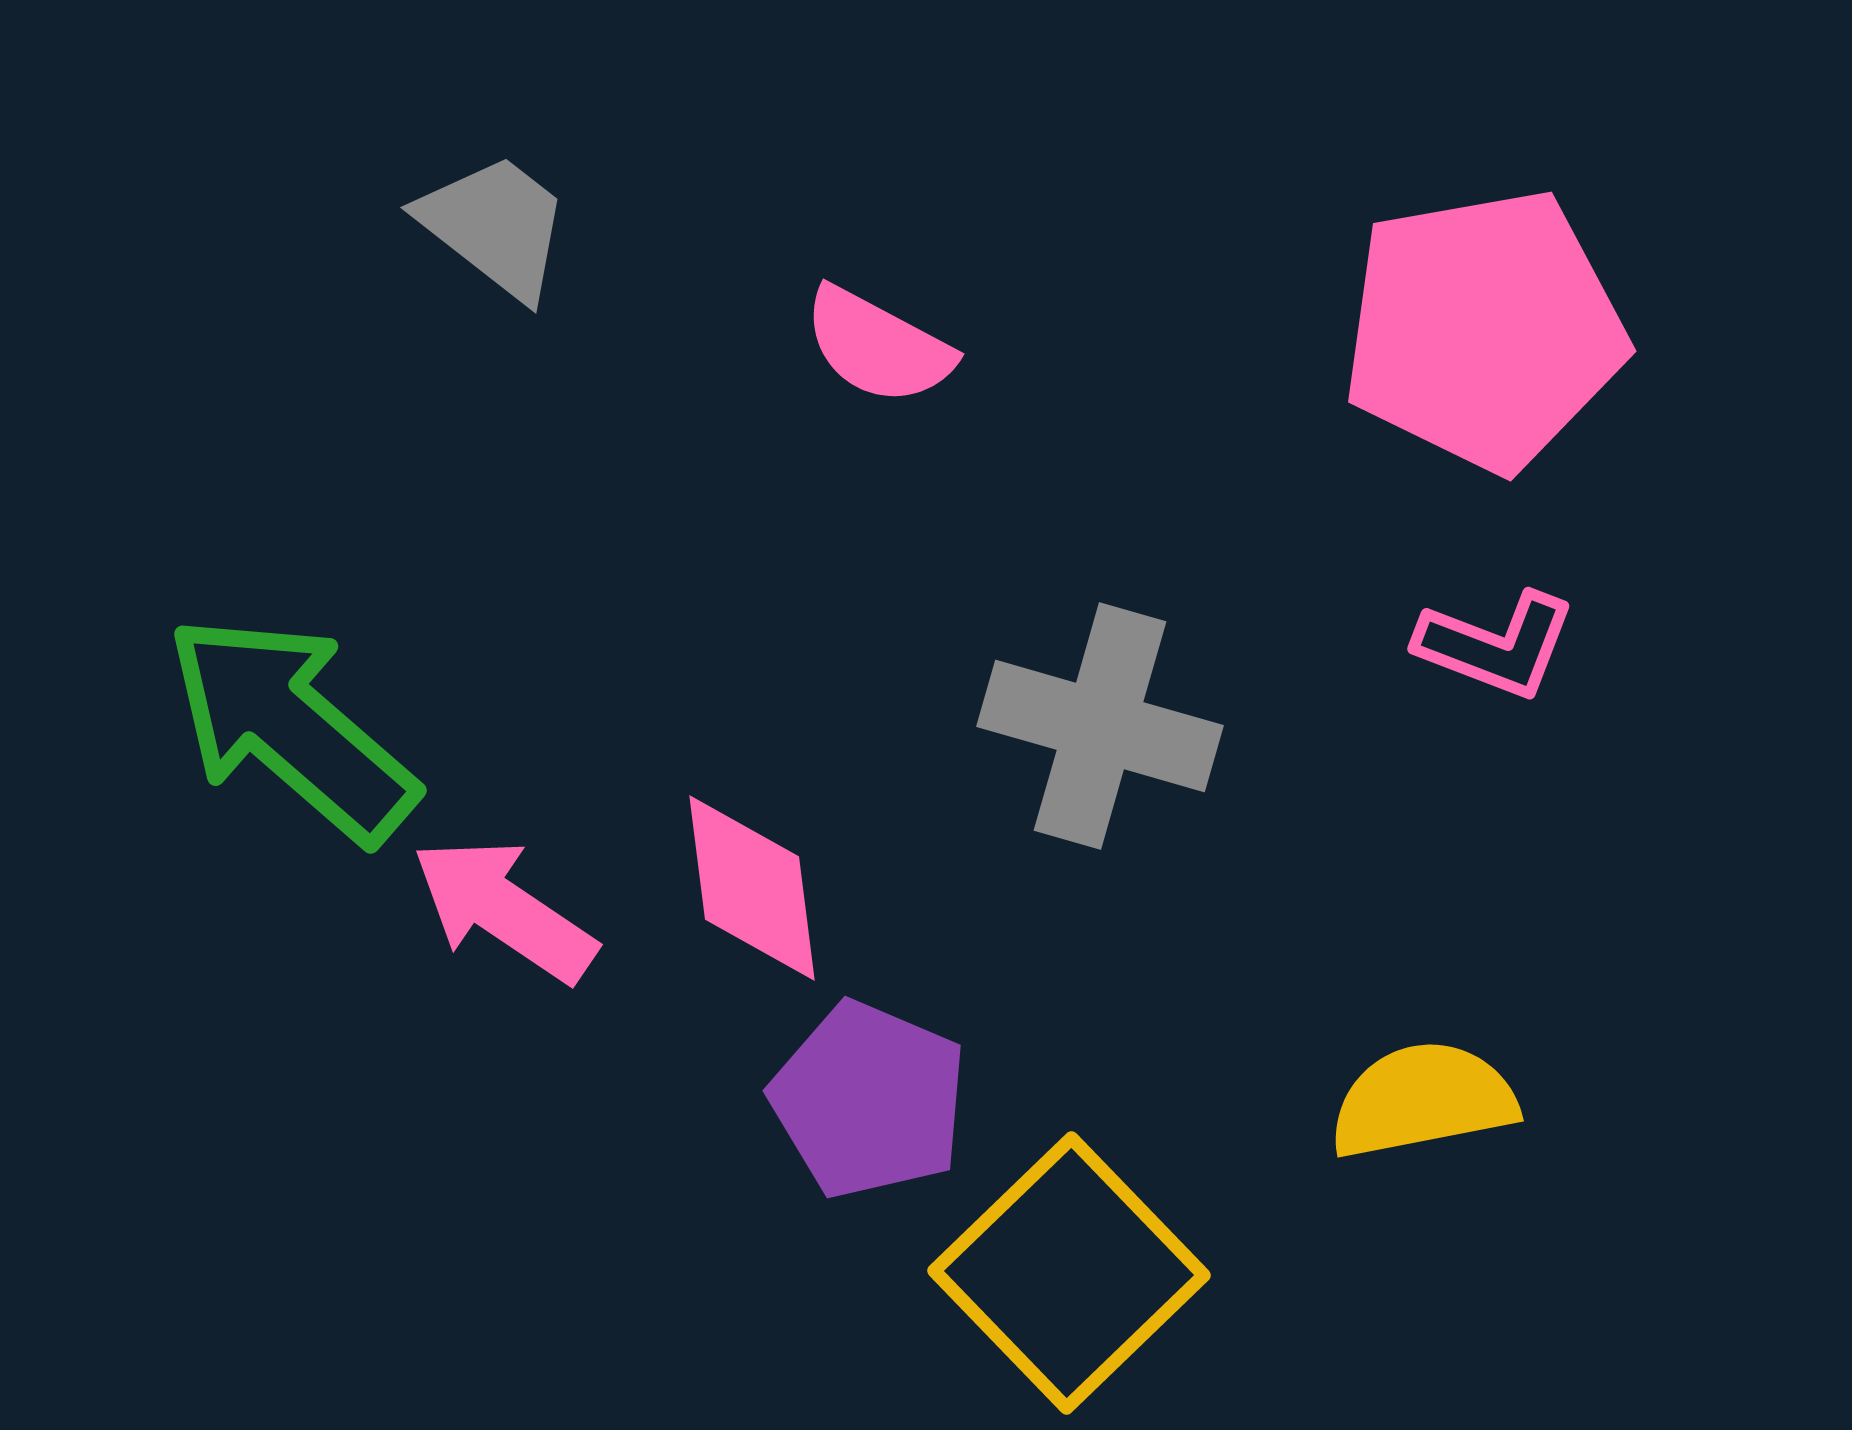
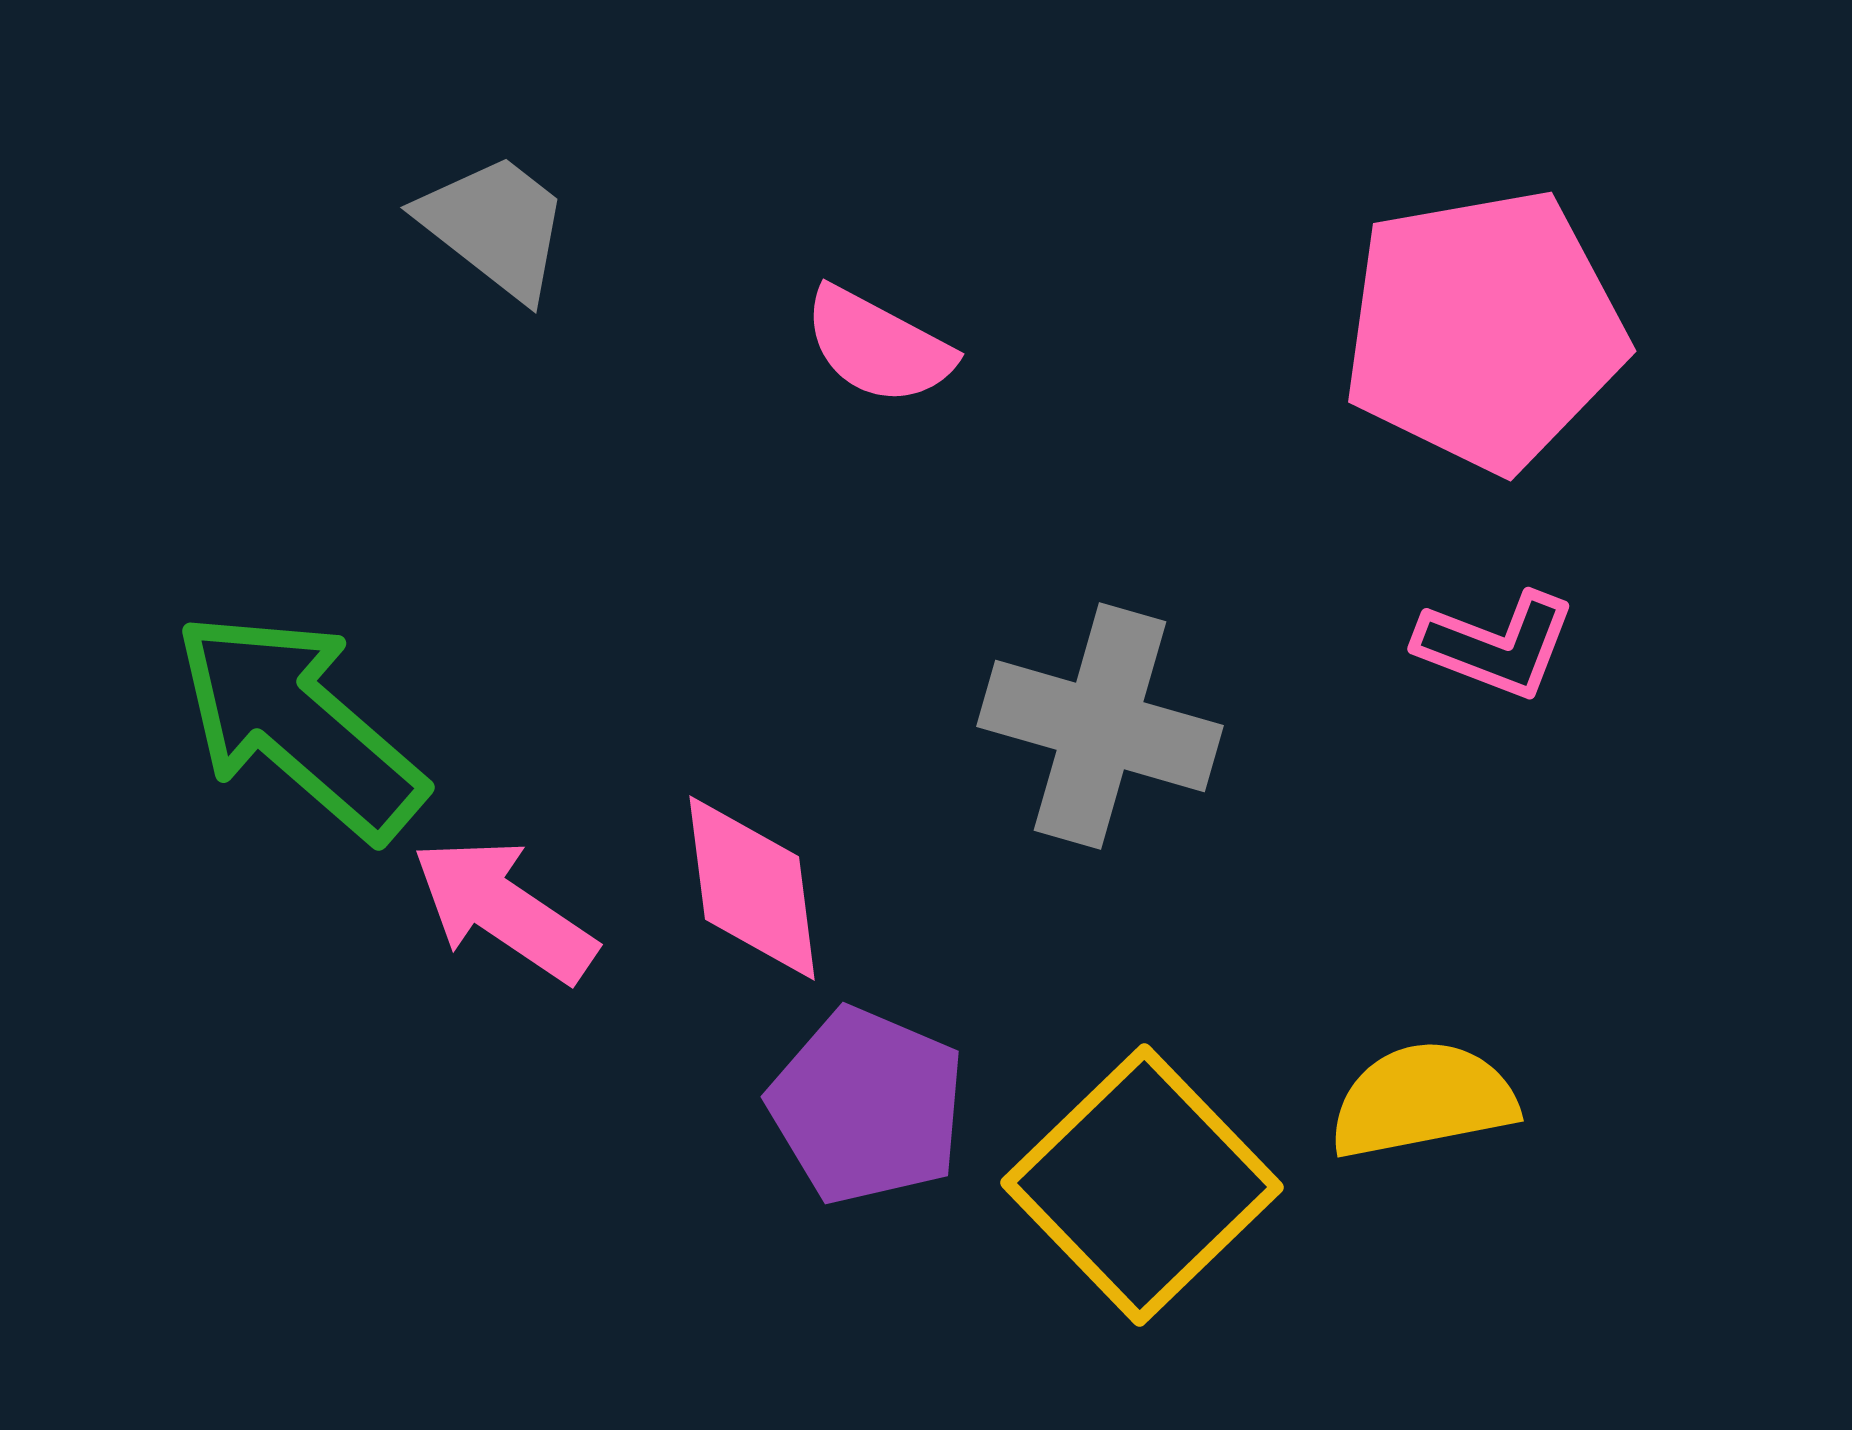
green arrow: moved 8 px right, 3 px up
purple pentagon: moved 2 px left, 6 px down
yellow square: moved 73 px right, 88 px up
